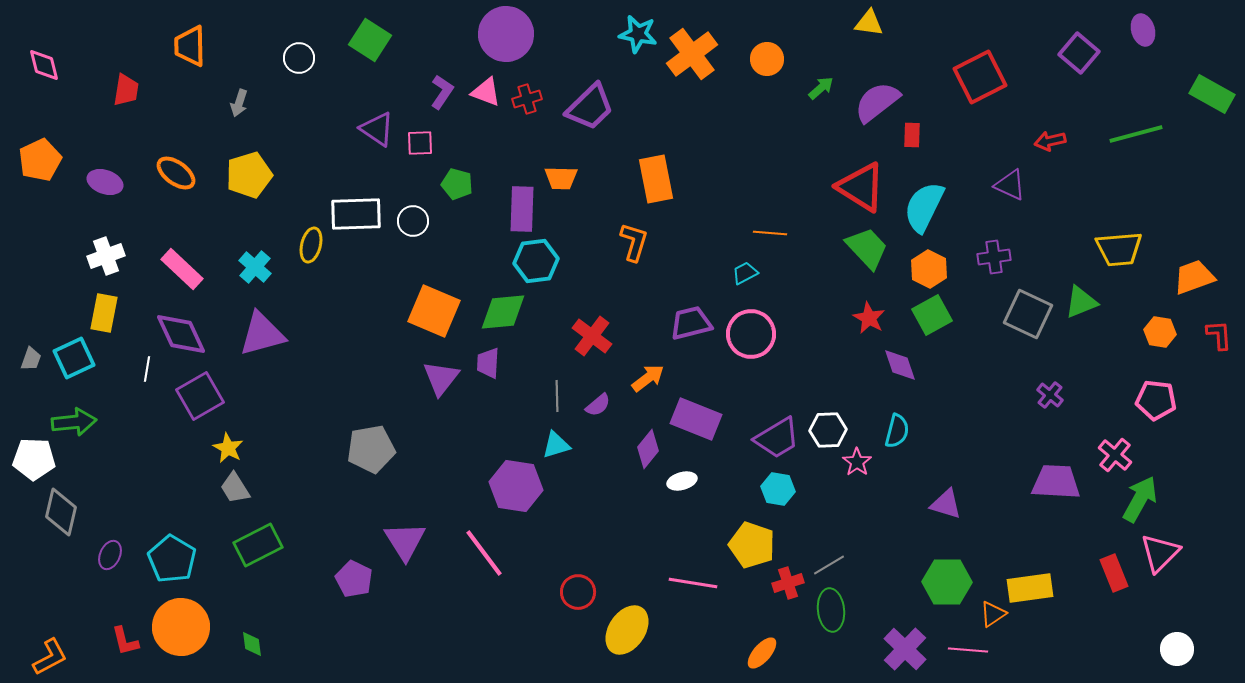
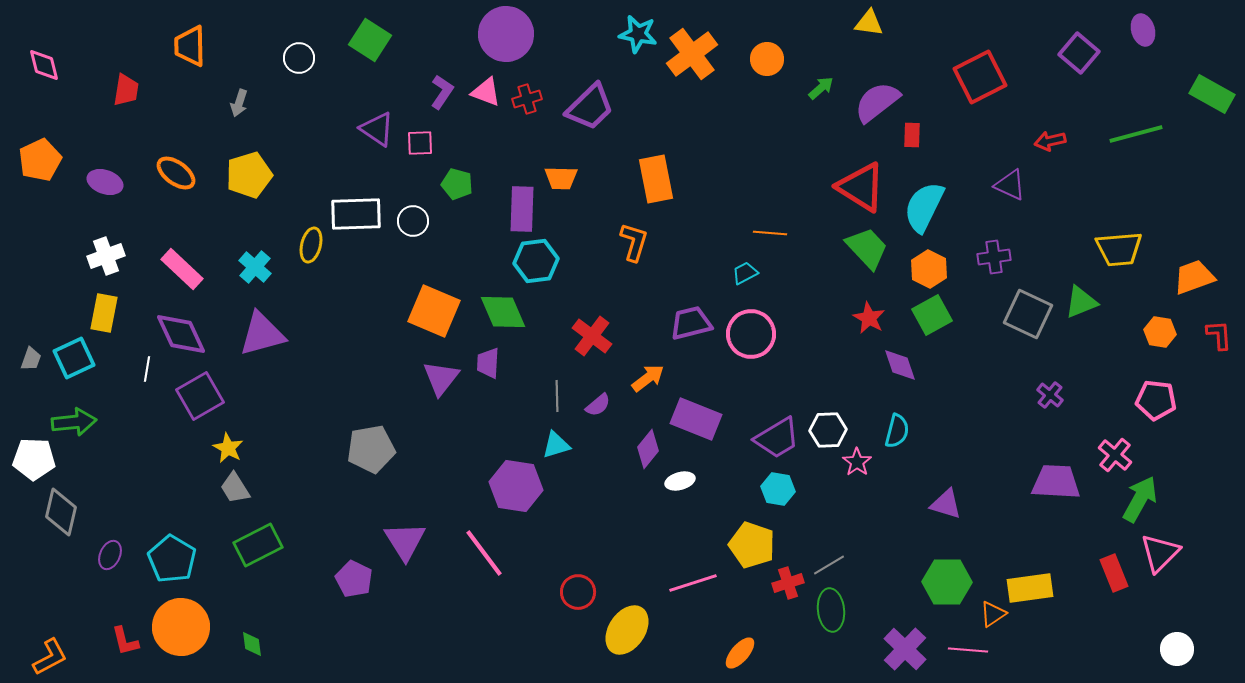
green diamond at (503, 312): rotated 72 degrees clockwise
white ellipse at (682, 481): moved 2 px left
pink line at (693, 583): rotated 27 degrees counterclockwise
orange ellipse at (762, 653): moved 22 px left
